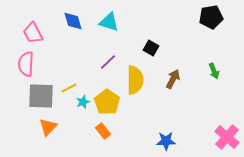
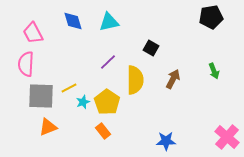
cyan triangle: rotated 30 degrees counterclockwise
orange triangle: rotated 24 degrees clockwise
